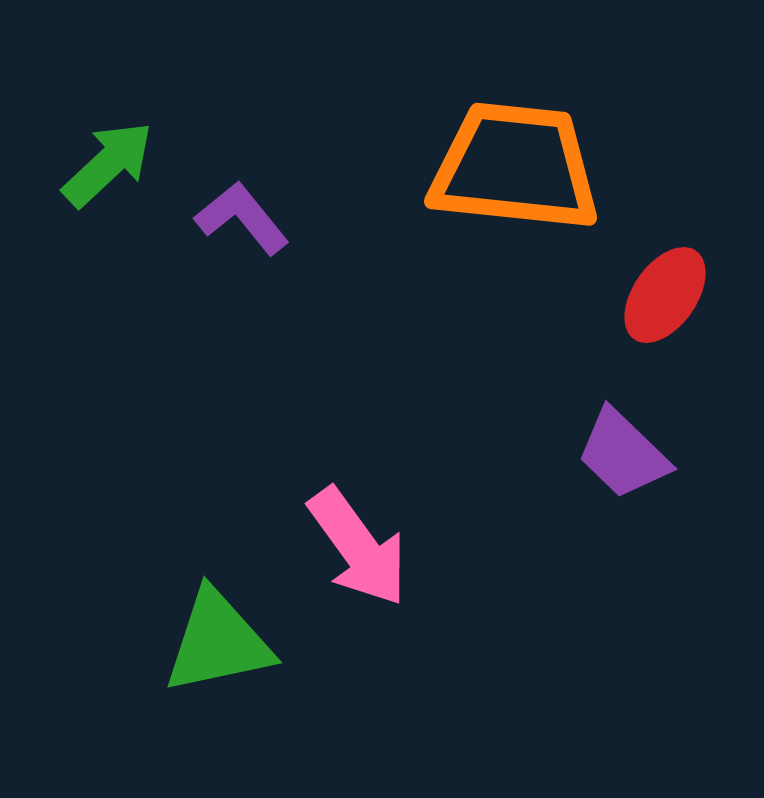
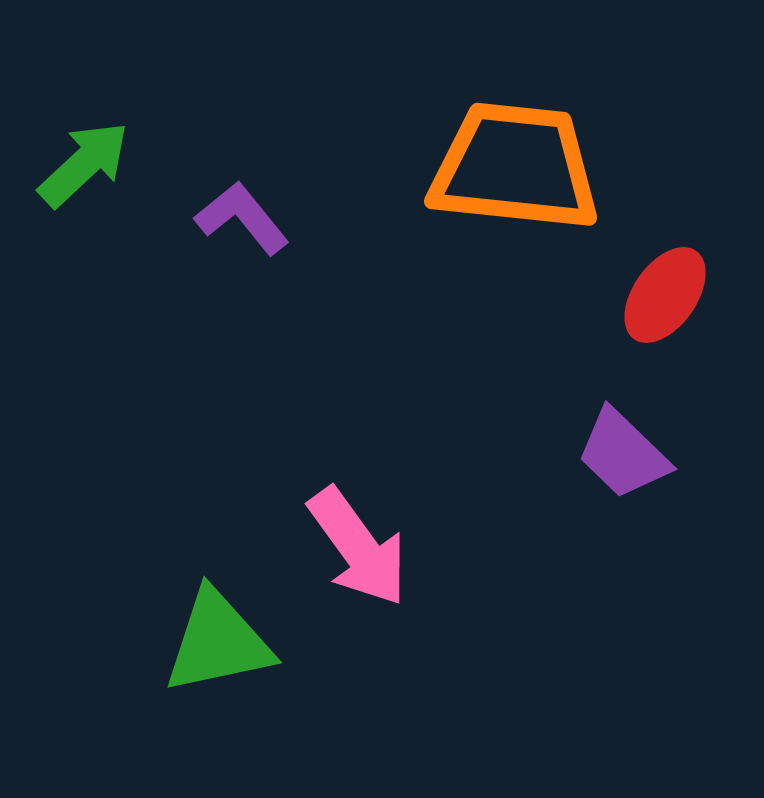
green arrow: moved 24 px left
